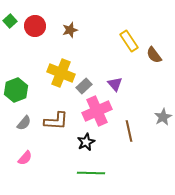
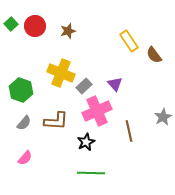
green square: moved 1 px right, 3 px down
brown star: moved 2 px left, 1 px down
green hexagon: moved 5 px right; rotated 20 degrees counterclockwise
